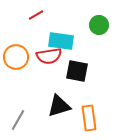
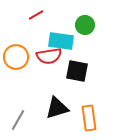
green circle: moved 14 px left
black triangle: moved 2 px left, 2 px down
